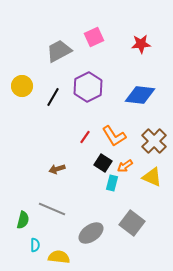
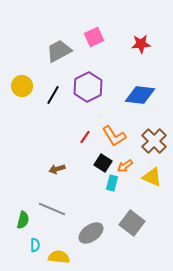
black line: moved 2 px up
